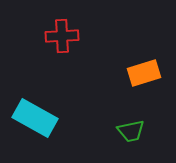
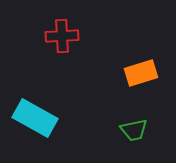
orange rectangle: moved 3 px left
green trapezoid: moved 3 px right, 1 px up
